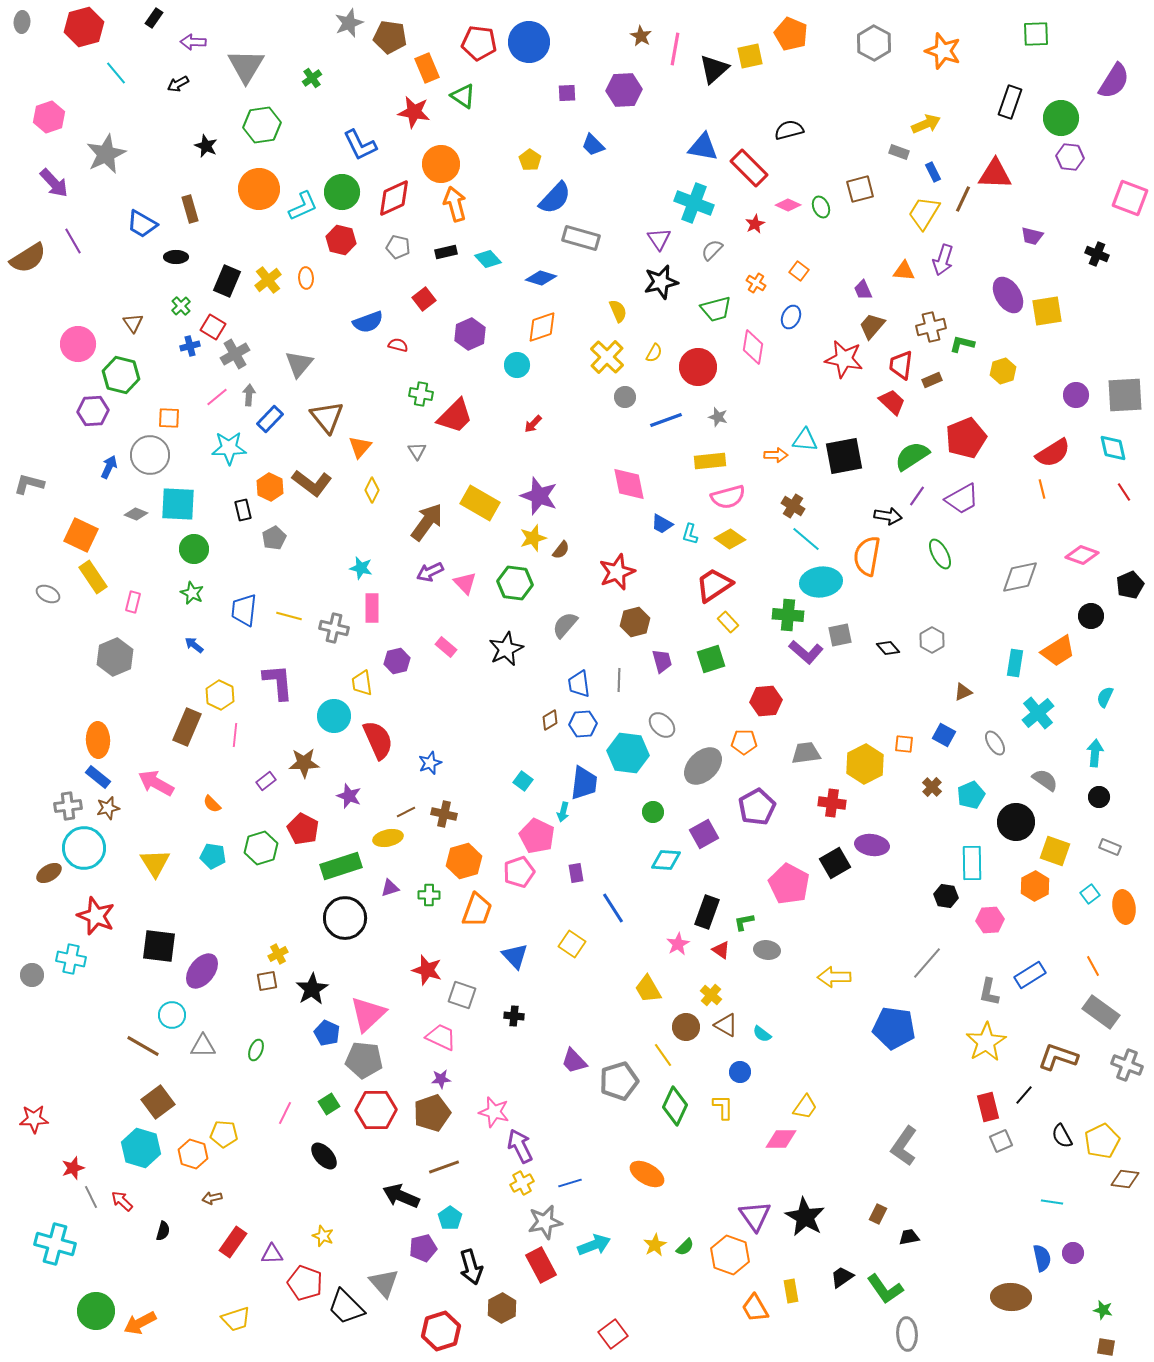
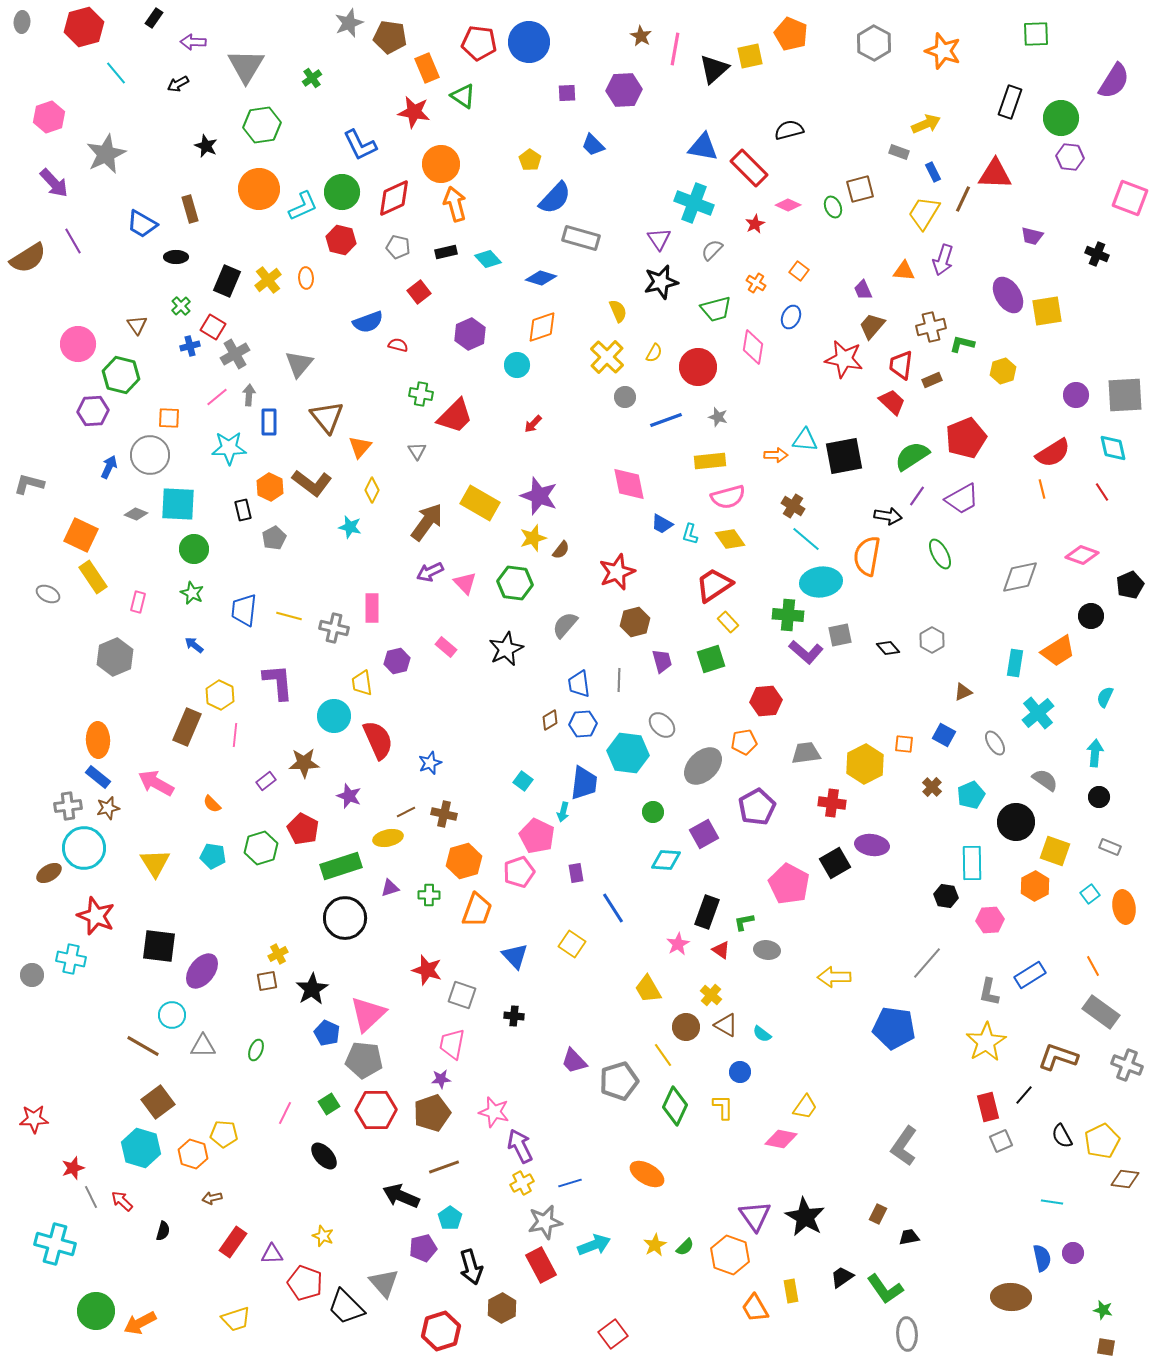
green ellipse at (821, 207): moved 12 px right
red square at (424, 299): moved 5 px left, 7 px up
brown triangle at (133, 323): moved 4 px right, 2 px down
blue rectangle at (270, 419): moved 1 px left, 3 px down; rotated 44 degrees counterclockwise
red line at (1124, 492): moved 22 px left
yellow diamond at (730, 539): rotated 20 degrees clockwise
cyan star at (361, 568): moved 11 px left, 41 px up
pink rectangle at (133, 602): moved 5 px right
orange pentagon at (744, 742): rotated 10 degrees counterclockwise
pink trapezoid at (441, 1037): moved 11 px right, 7 px down; rotated 104 degrees counterclockwise
pink diamond at (781, 1139): rotated 12 degrees clockwise
